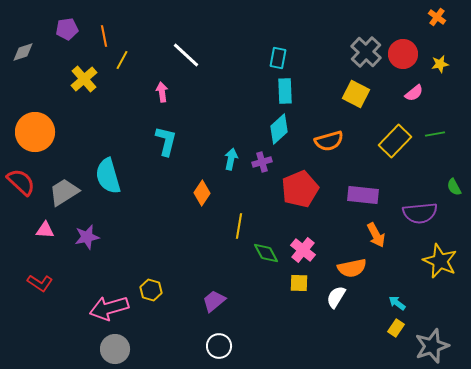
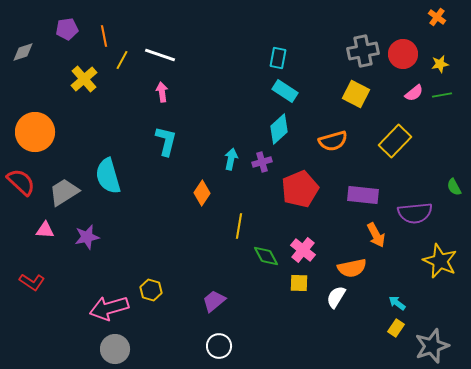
gray cross at (366, 52): moved 3 px left, 1 px up; rotated 36 degrees clockwise
white line at (186, 55): moved 26 px left; rotated 24 degrees counterclockwise
cyan rectangle at (285, 91): rotated 55 degrees counterclockwise
green line at (435, 134): moved 7 px right, 39 px up
orange semicircle at (329, 141): moved 4 px right
purple semicircle at (420, 213): moved 5 px left
green diamond at (266, 253): moved 3 px down
red L-shape at (40, 283): moved 8 px left, 1 px up
